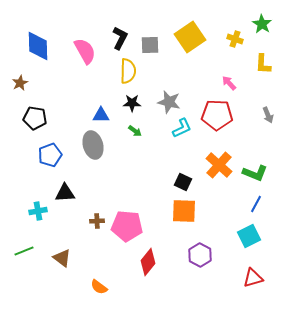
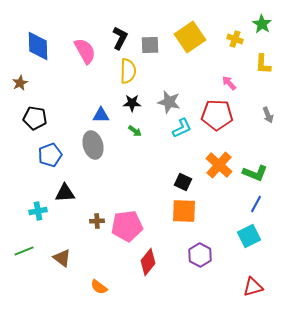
pink pentagon: rotated 12 degrees counterclockwise
red triangle: moved 9 px down
